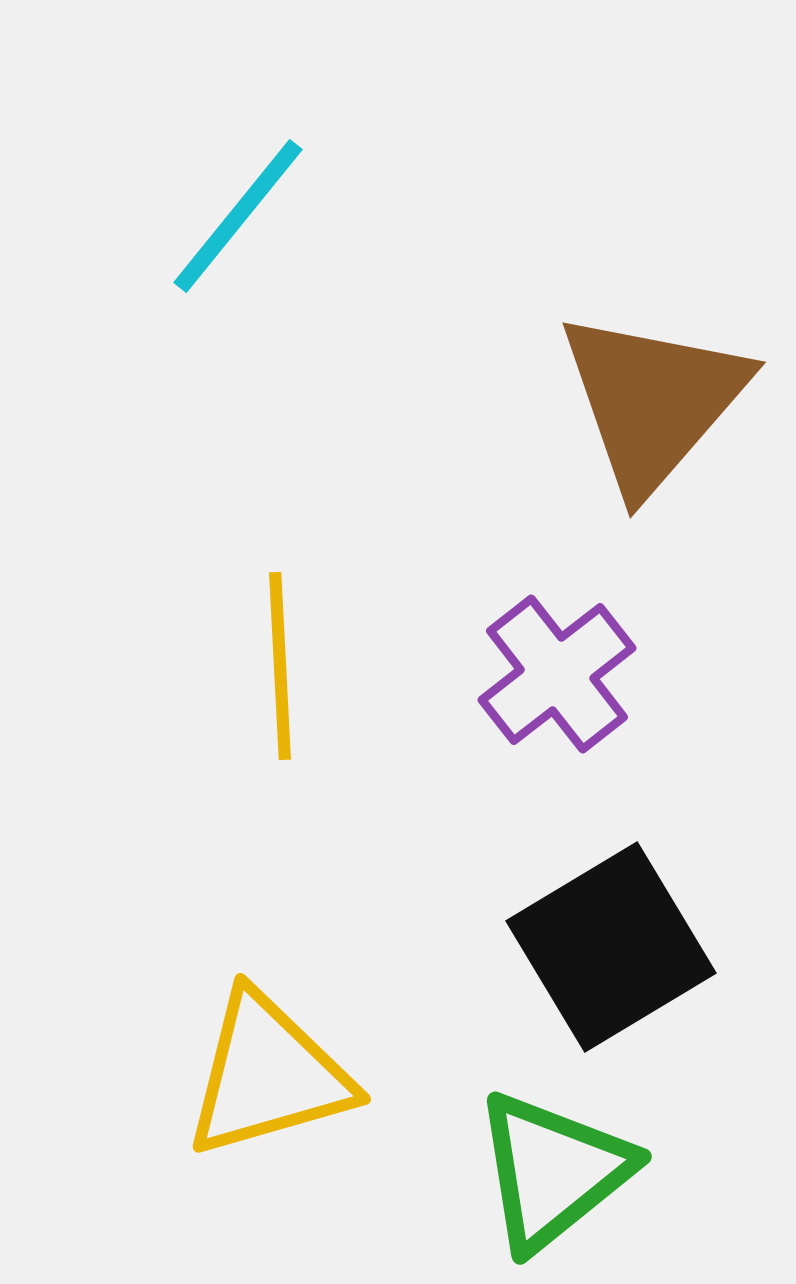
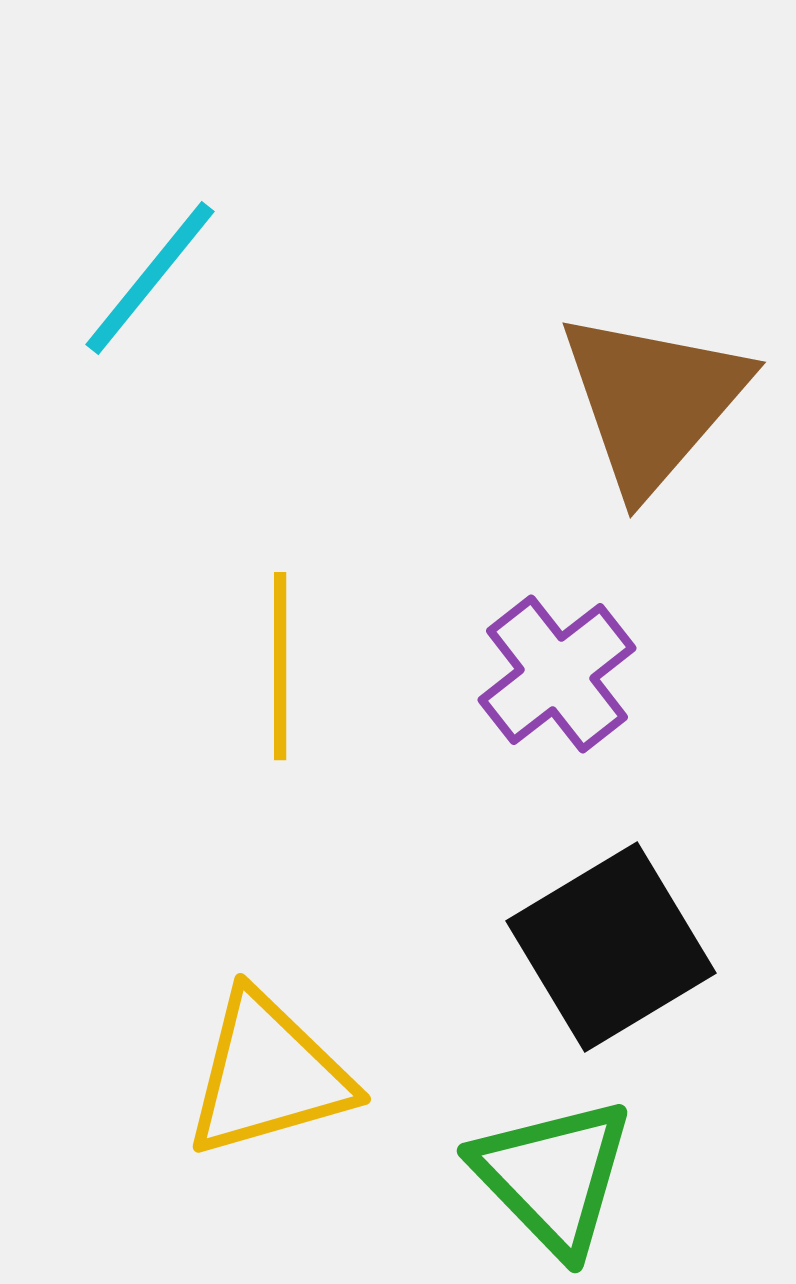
cyan line: moved 88 px left, 62 px down
yellow line: rotated 3 degrees clockwise
green triangle: moved 5 px down; rotated 35 degrees counterclockwise
